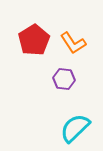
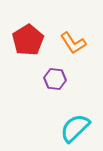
red pentagon: moved 6 px left
purple hexagon: moved 9 px left
